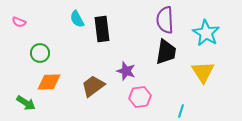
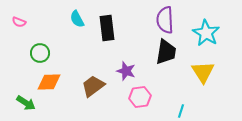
black rectangle: moved 5 px right, 1 px up
